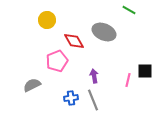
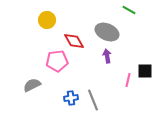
gray ellipse: moved 3 px right
pink pentagon: rotated 15 degrees clockwise
purple arrow: moved 13 px right, 20 px up
